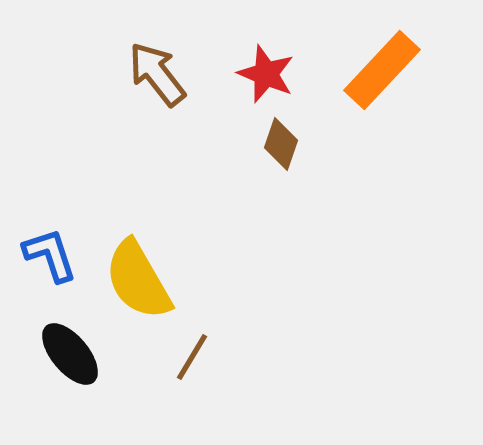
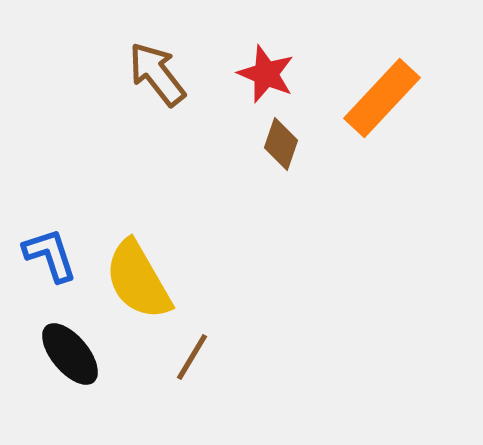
orange rectangle: moved 28 px down
